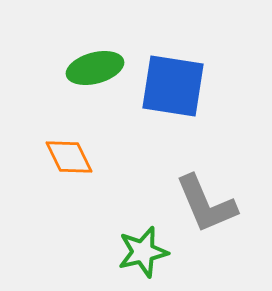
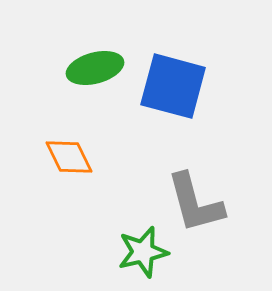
blue square: rotated 6 degrees clockwise
gray L-shape: moved 11 px left, 1 px up; rotated 8 degrees clockwise
